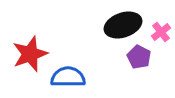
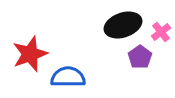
purple pentagon: moved 1 px right; rotated 10 degrees clockwise
